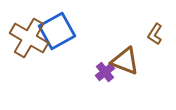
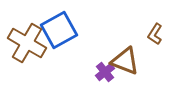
blue square: moved 2 px right, 1 px up
brown cross: moved 2 px left, 5 px down
